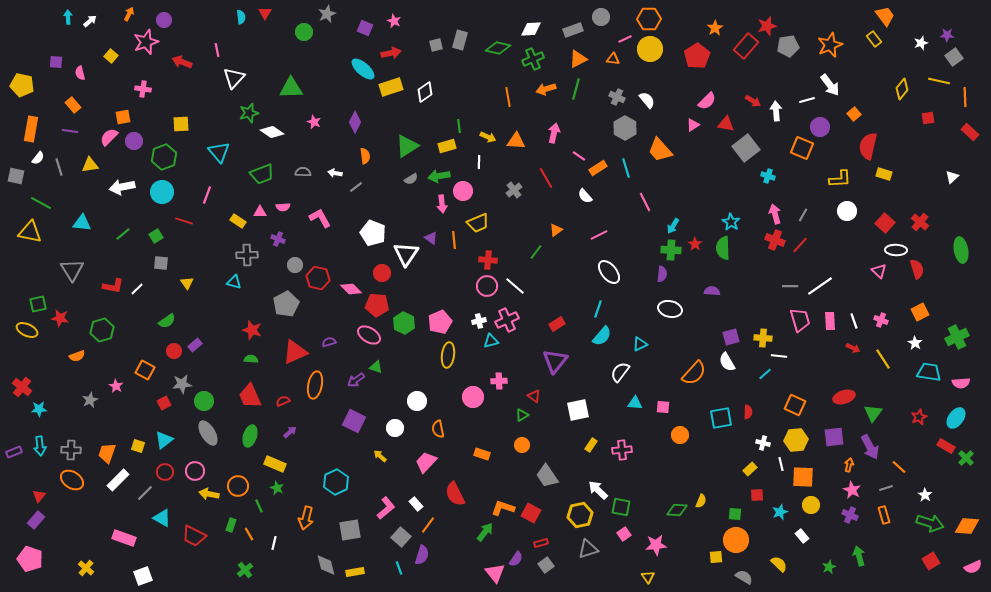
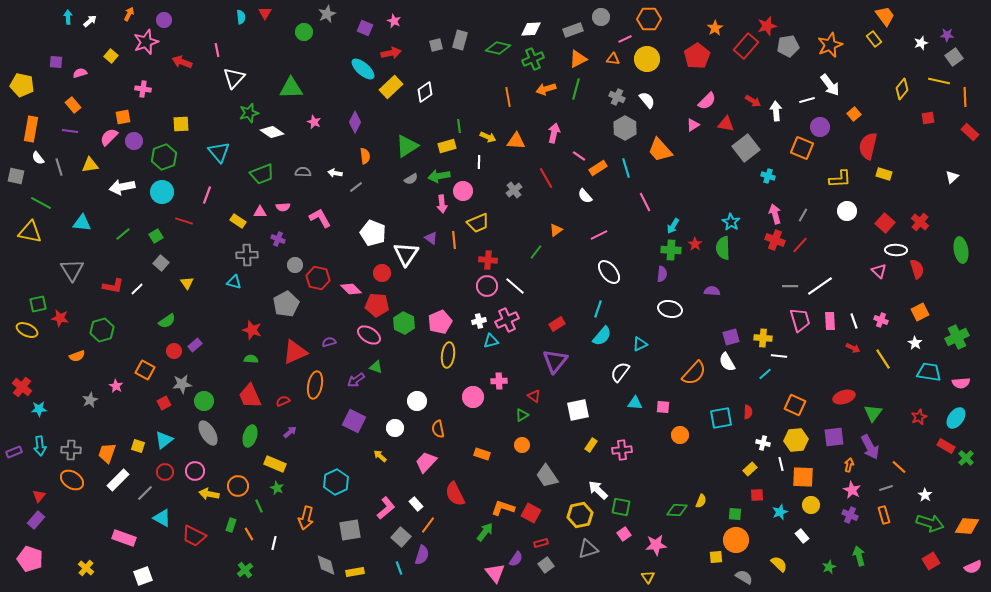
yellow circle at (650, 49): moved 3 px left, 10 px down
pink semicircle at (80, 73): rotated 88 degrees clockwise
yellow rectangle at (391, 87): rotated 25 degrees counterclockwise
white semicircle at (38, 158): rotated 104 degrees clockwise
gray square at (161, 263): rotated 35 degrees clockwise
